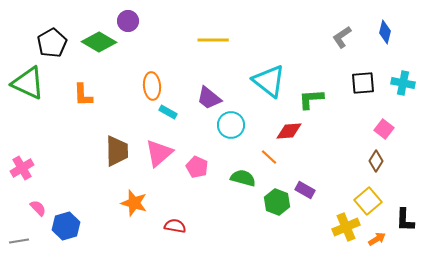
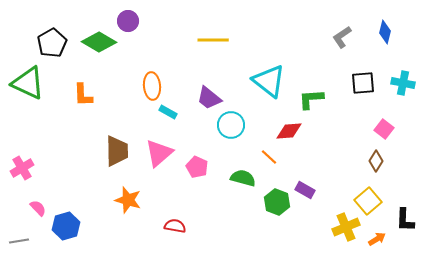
orange star: moved 6 px left, 3 px up
